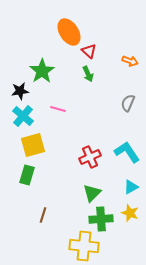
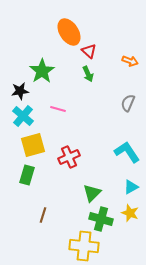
red cross: moved 21 px left
green cross: rotated 20 degrees clockwise
